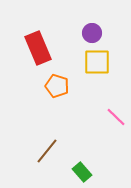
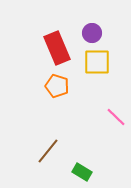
red rectangle: moved 19 px right
brown line: moved 1 px right
green rectangle: rotated 18 degrees counterclockwise
